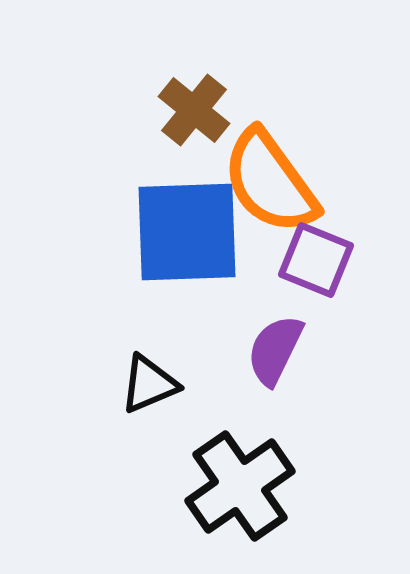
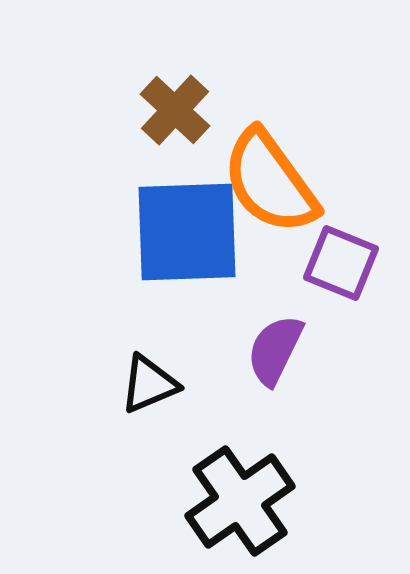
brown cross: moved 19 px left; rotated 4 degrees clockwise
purple square: moved 25 px right, 3 px down
black cross: moved 15 px down
